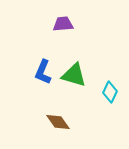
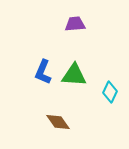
purple trapezoid: moved 12 px right
green triangle: rotated 12 degrees counterclockwise
